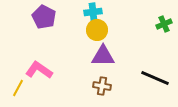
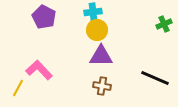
purple triangle: moved 2 px left
pink L-shape: rotated 12 degrees clockwise
